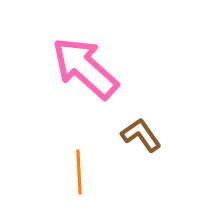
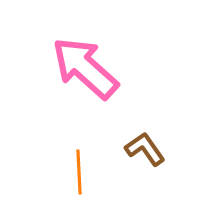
brown L-shape: moved 4 px right, 14 px down
